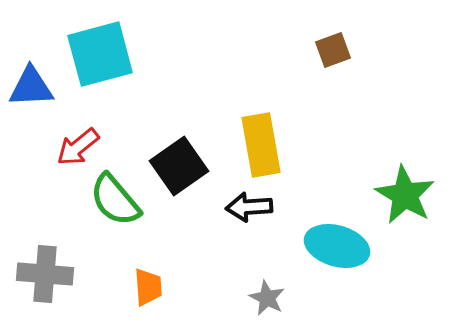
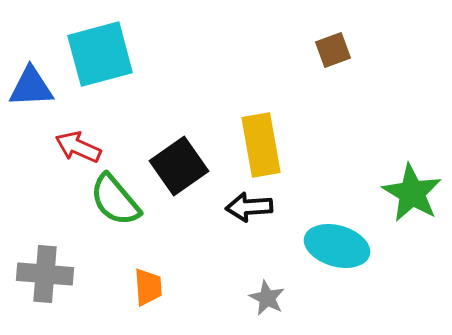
red arrow: rotated 63 degrees clockwise
green star: moved 7 px right, 2 px up
